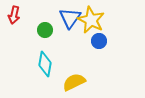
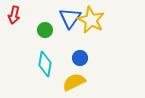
blue circle: moved 19 px left, 17 px down
